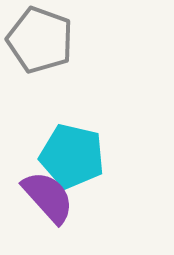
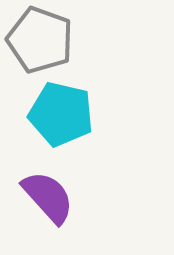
cyan pentagon: moved 11 px left, 42 px up
